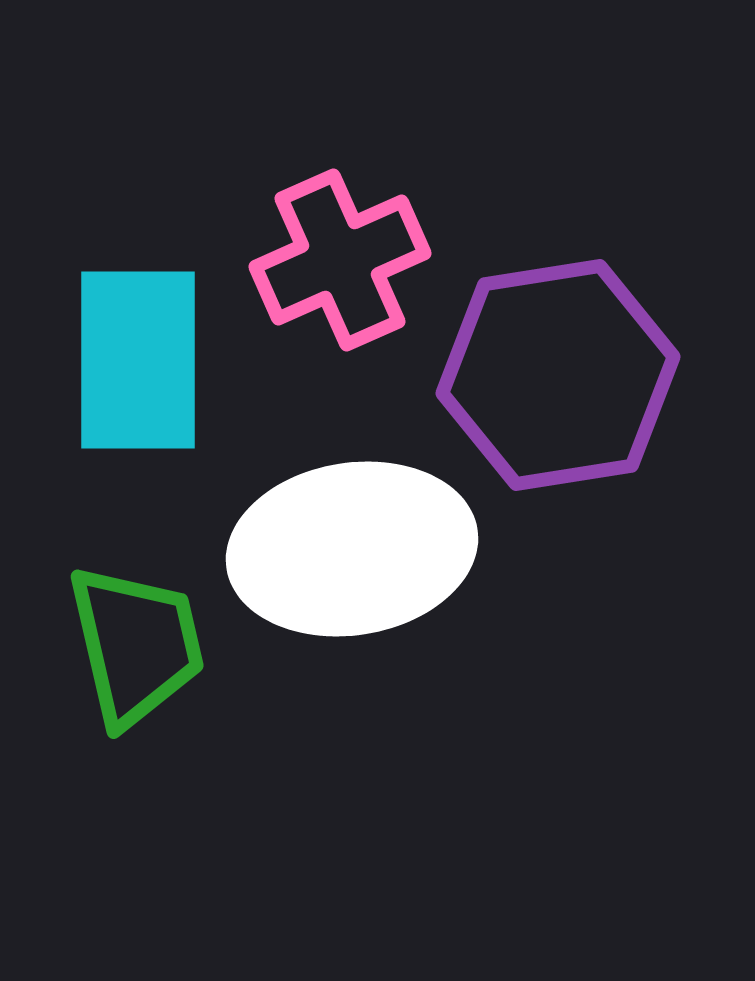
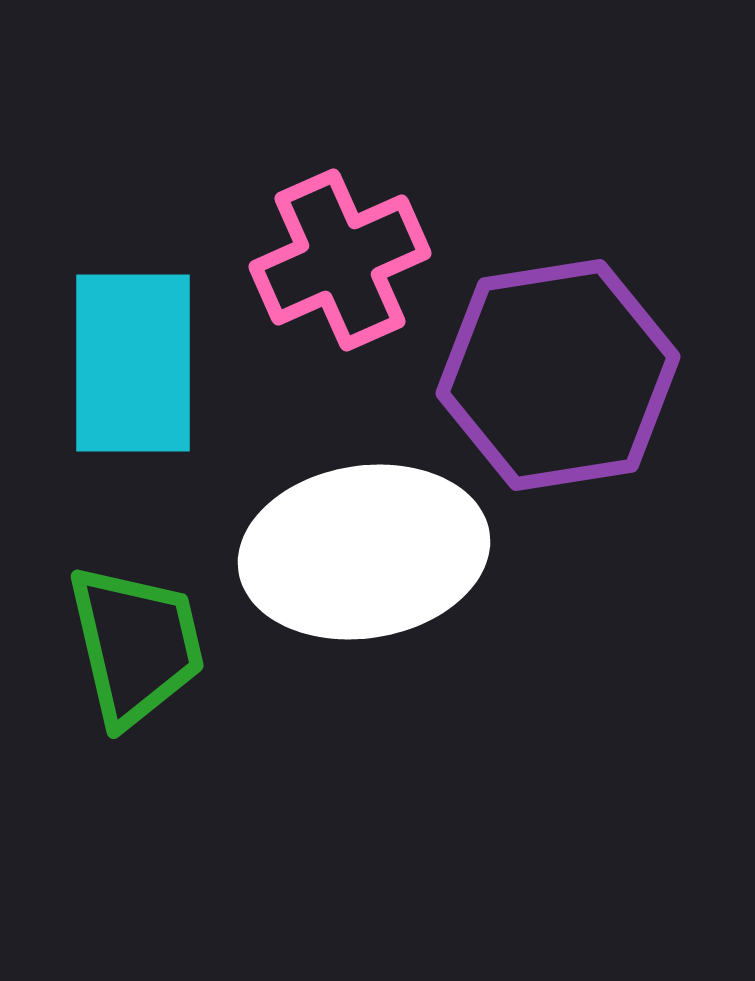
cyan rectangle: moved 5 px left, 3 px down
white ellipse: moved 12 px right, 3 px down
